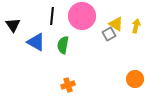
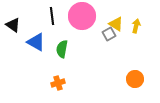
black line: rotated 12 degrees counterclockwise
black triangle: rotated 21 degrees counterclockwise
green semicircle: moved 1 px left, 4 px down
orange cross: moved 10 px left, 2 px up
